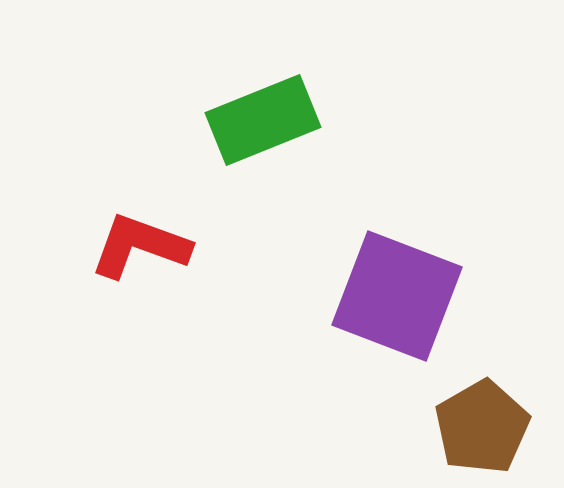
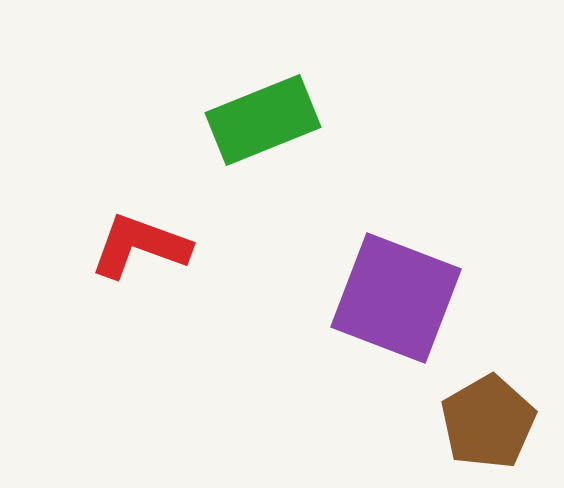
purple square: moved 1 px left, 2 px down
brown pentagon: moved 6 px right, 5 px up
